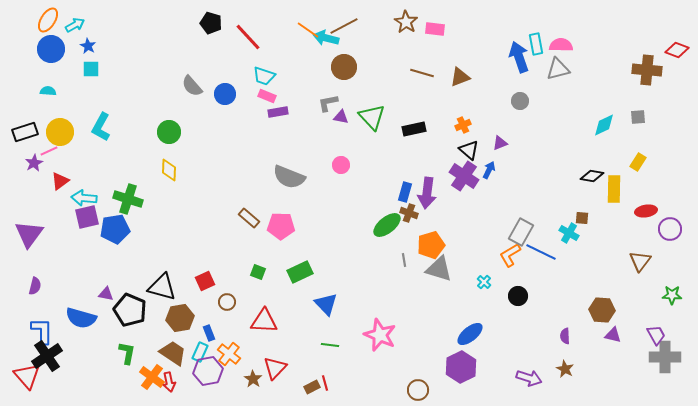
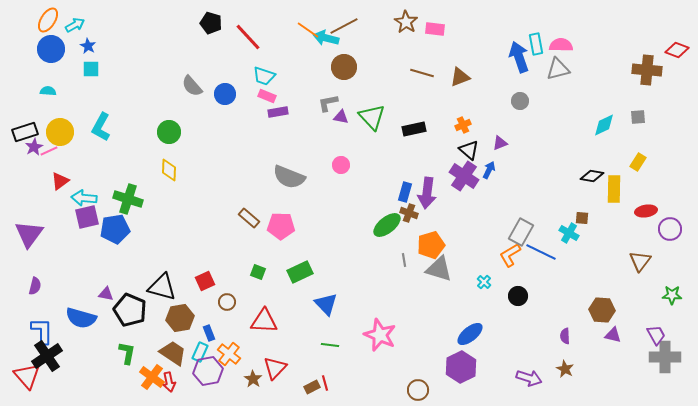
purple star at (34, 163): moved 16 px up
